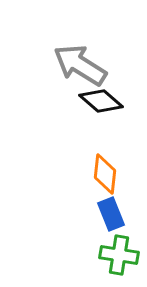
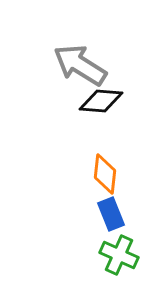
black diamond: rotated 36 degrees counterclockwise
green cross: rotated 15 degrees clockwise
